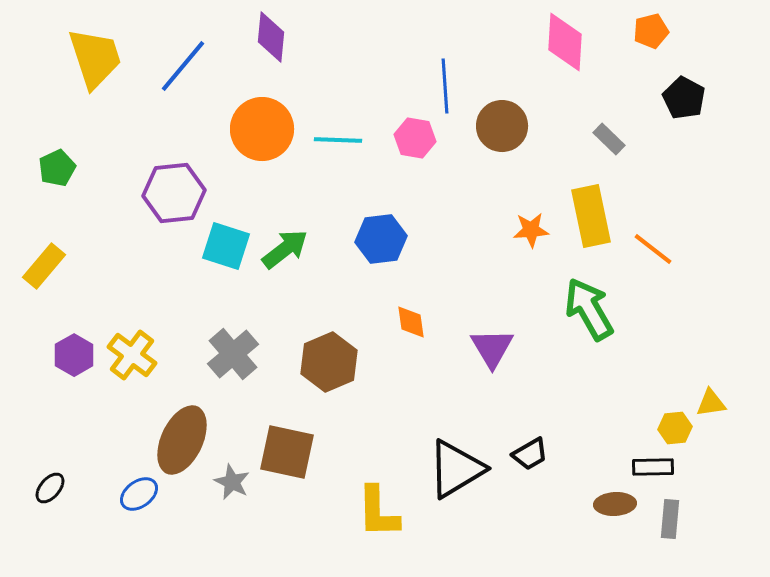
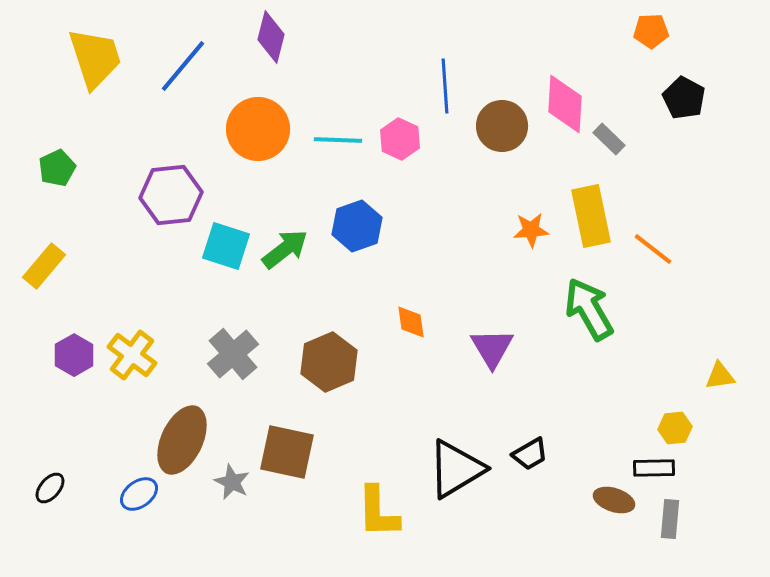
orange pentagon at (651, 31): rotated 12 degrees clockwise
purple diamond at (271, 37): rotated 9 degrees clockwise
pink diamond at (565, 42): moved 62 px down
orange circle at (262, 129): moved 4 px left
pink hexagon at (415, 138): moved 15 px left, 1 px down; rotated 15 degrees clockwise
purple hexagon at (174, 193): moved 3 px left, 2 px down
blue hexagon at (381, 239): moved 24 px left, 13 px up; rotated 12 degrees counterclockwise
yellow triangle at (711, 403): moved 9 px right, 27 px up
black rectangle at (653, 467): moved 1 px right, 1 px down
brown ellipse at (615, 504): moved 1 px left, 4 px up; rotated 21 degrees clockwise
